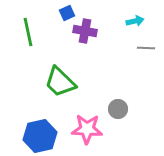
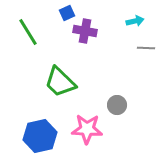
green line: rotated 20 degrees counterclockwise
gray circle: moved 1 px left, 4 px up
